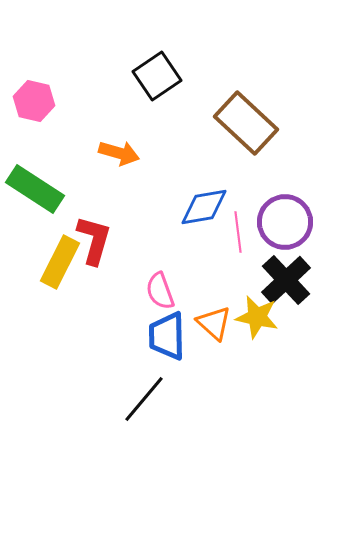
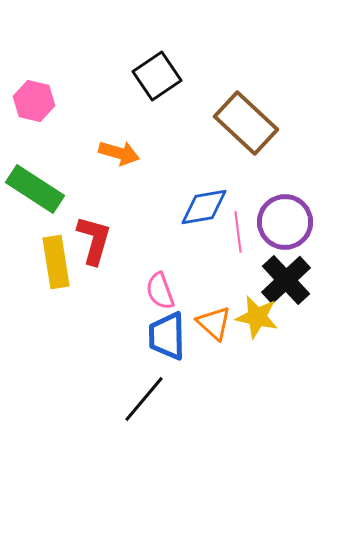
yellow rectangle: moved 4 px left; rotated 36 degrees counterclockwise
